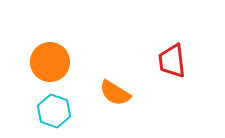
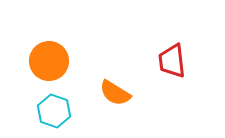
orange circle: moved 1 px left, 1 px up
